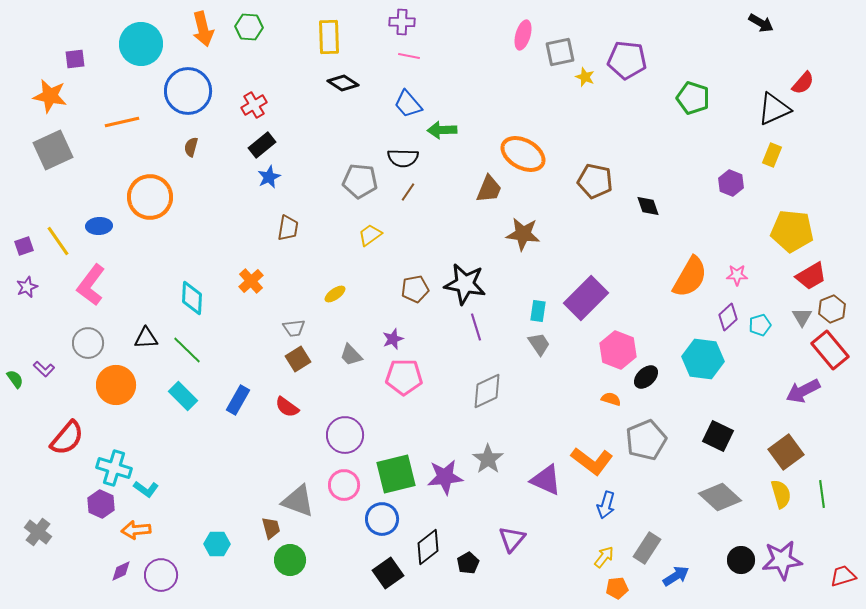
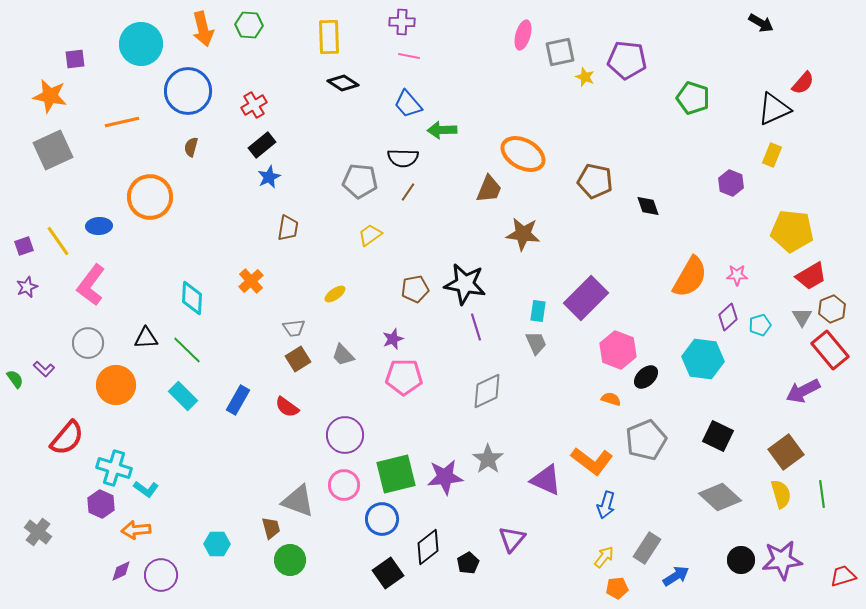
green hexagon at (249, 27): moved 2 px up
gray trapezoid at (539, 344): moved 3 px left, 1 px up; rotated 10 degrees clockwise
gray trapezoid at (351, 355): moved 8 px left
